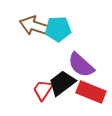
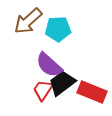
brown arrow: moved 7 px left, 5 px up; rotated 60 degrees counterclockwise
purple semicircle: moved 32 px left
red rectangle: moved 1 px right
